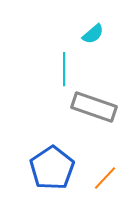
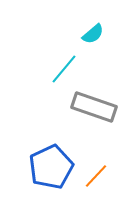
cyan line: rotated 40 degrees clockwise
blue pentagon: moved 1 px left, 1 px up; rotated 9 degrees clockwise
orange line: moved 9 px left, 2 px up
